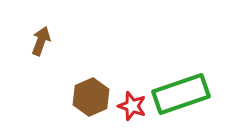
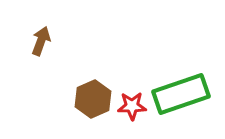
brown hexagon: moved 2 px right, 2 px down
red star: rotated 20 degrees counterclockwise
